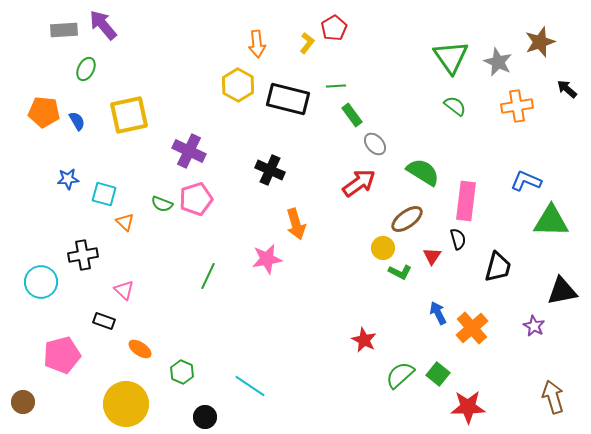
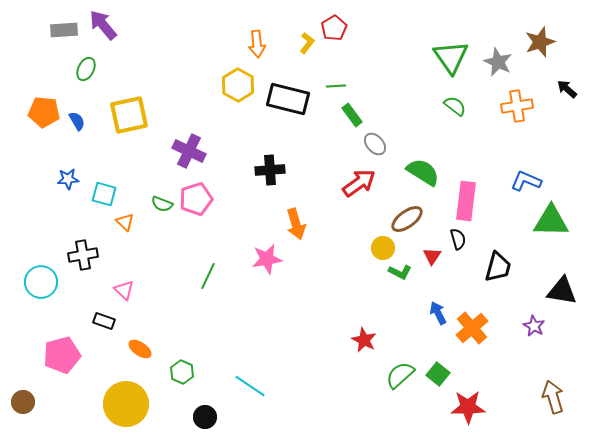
black cross at (270, 170): rotated 28 degrees counterclockwise
black triangle at (562, 291): rotated 20 degrees clockwise
